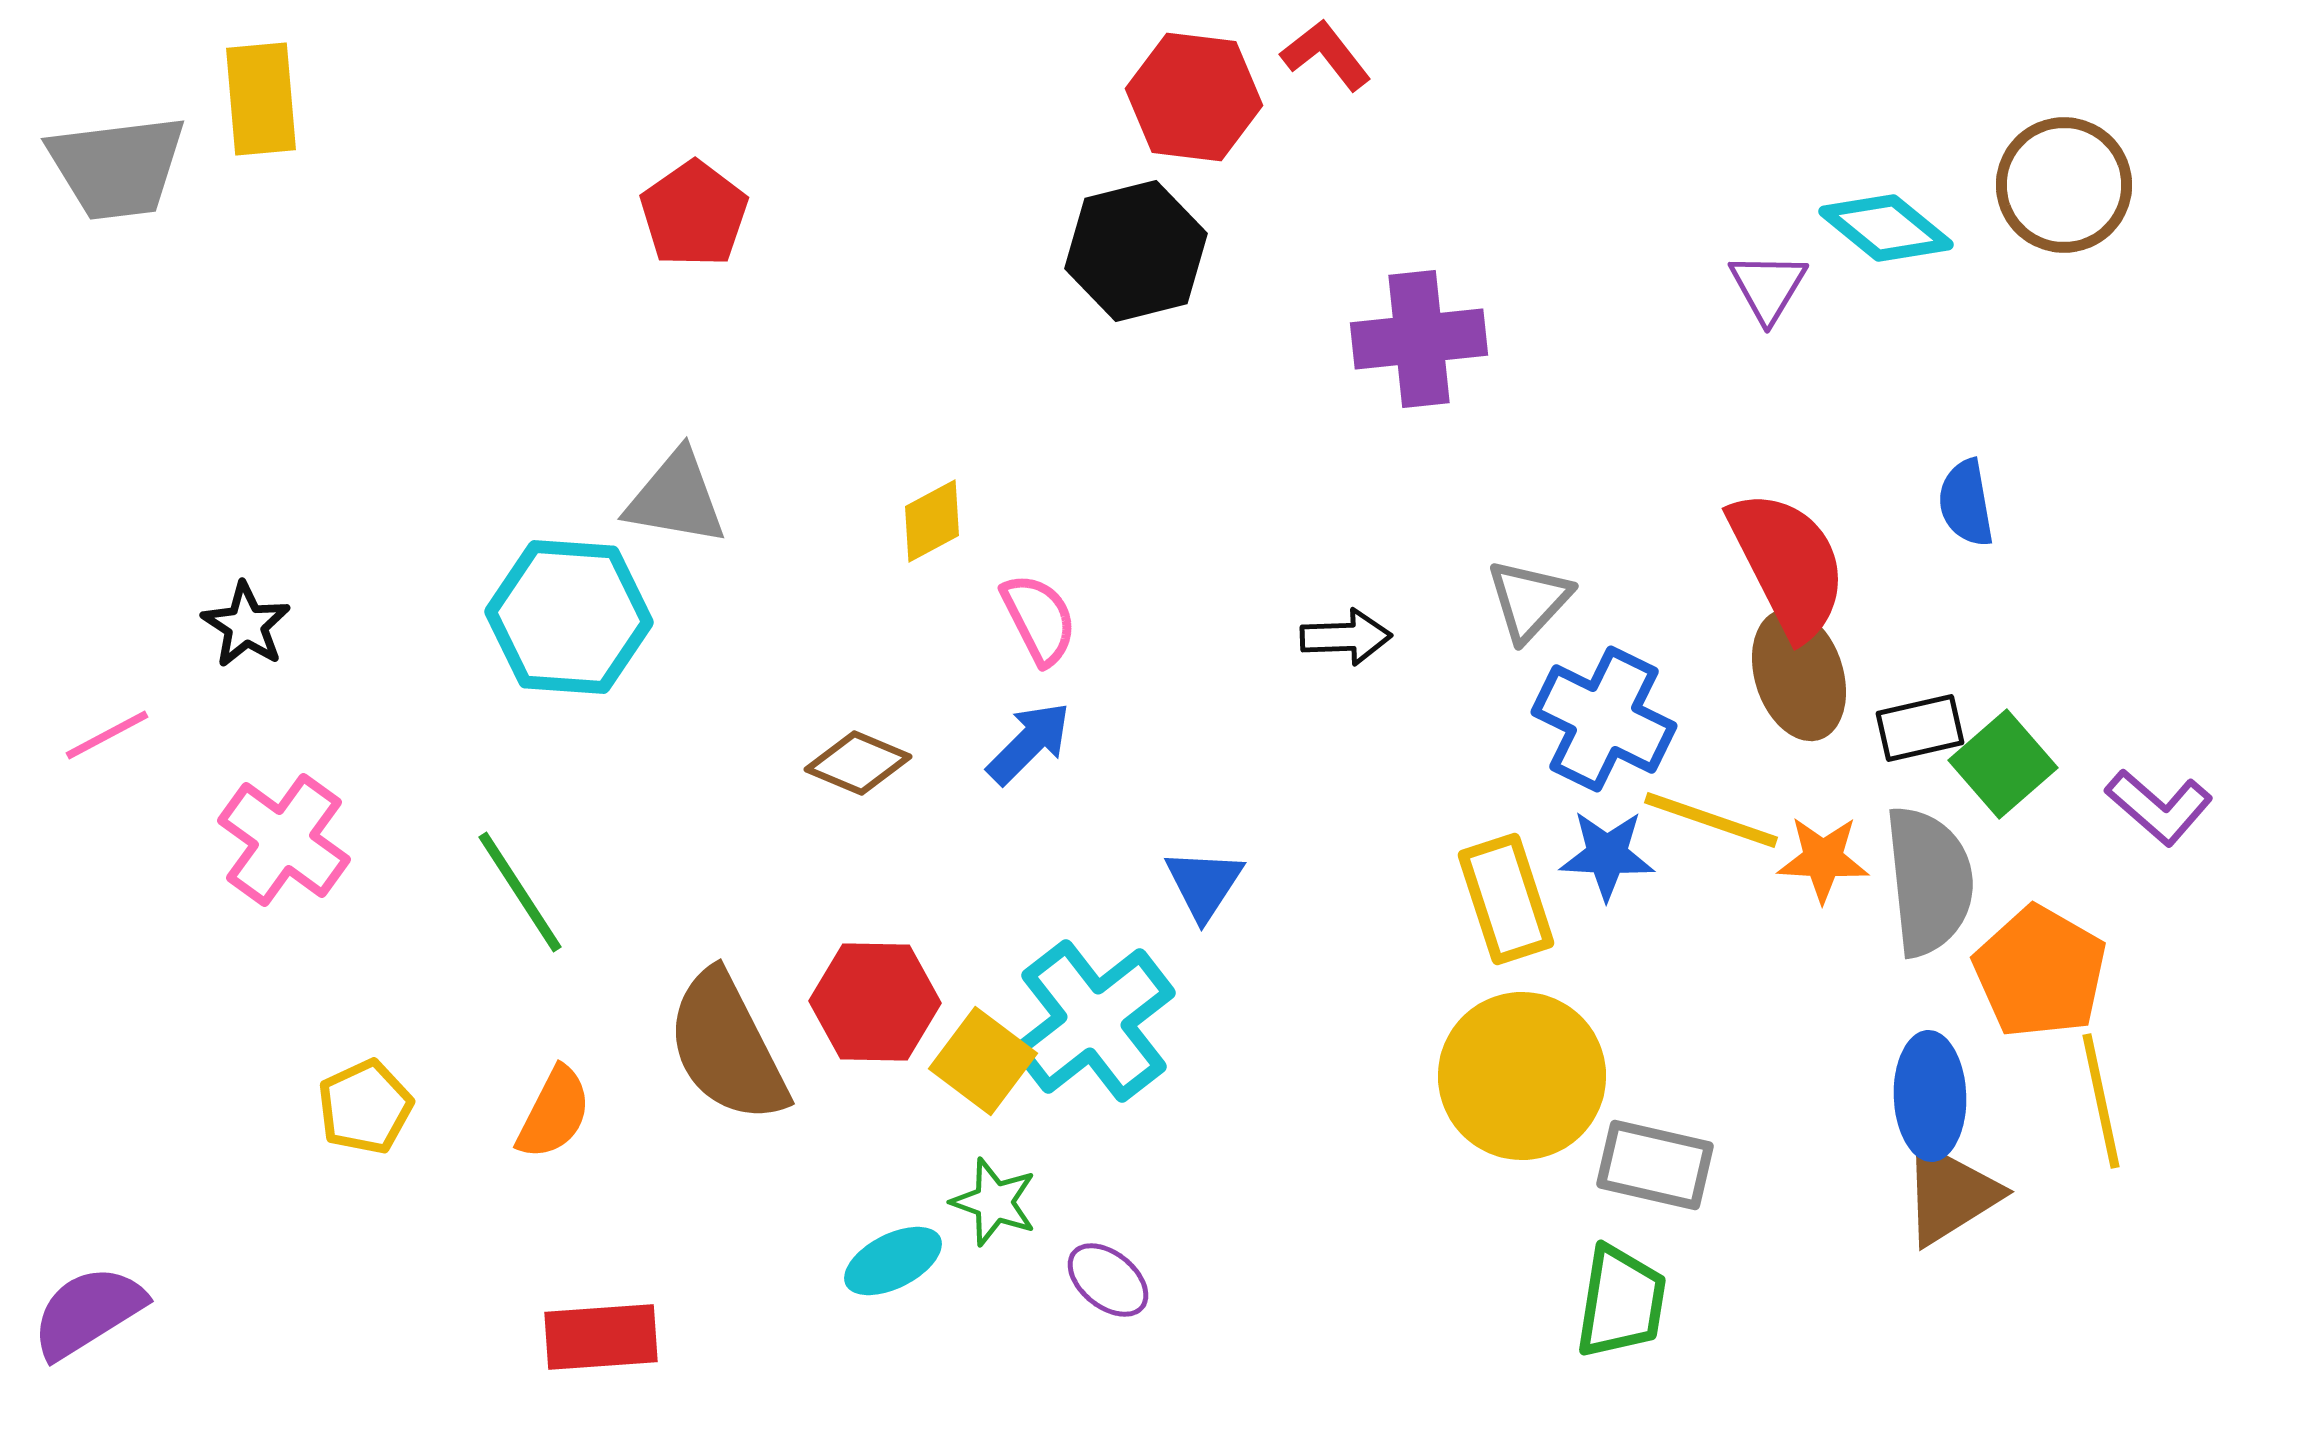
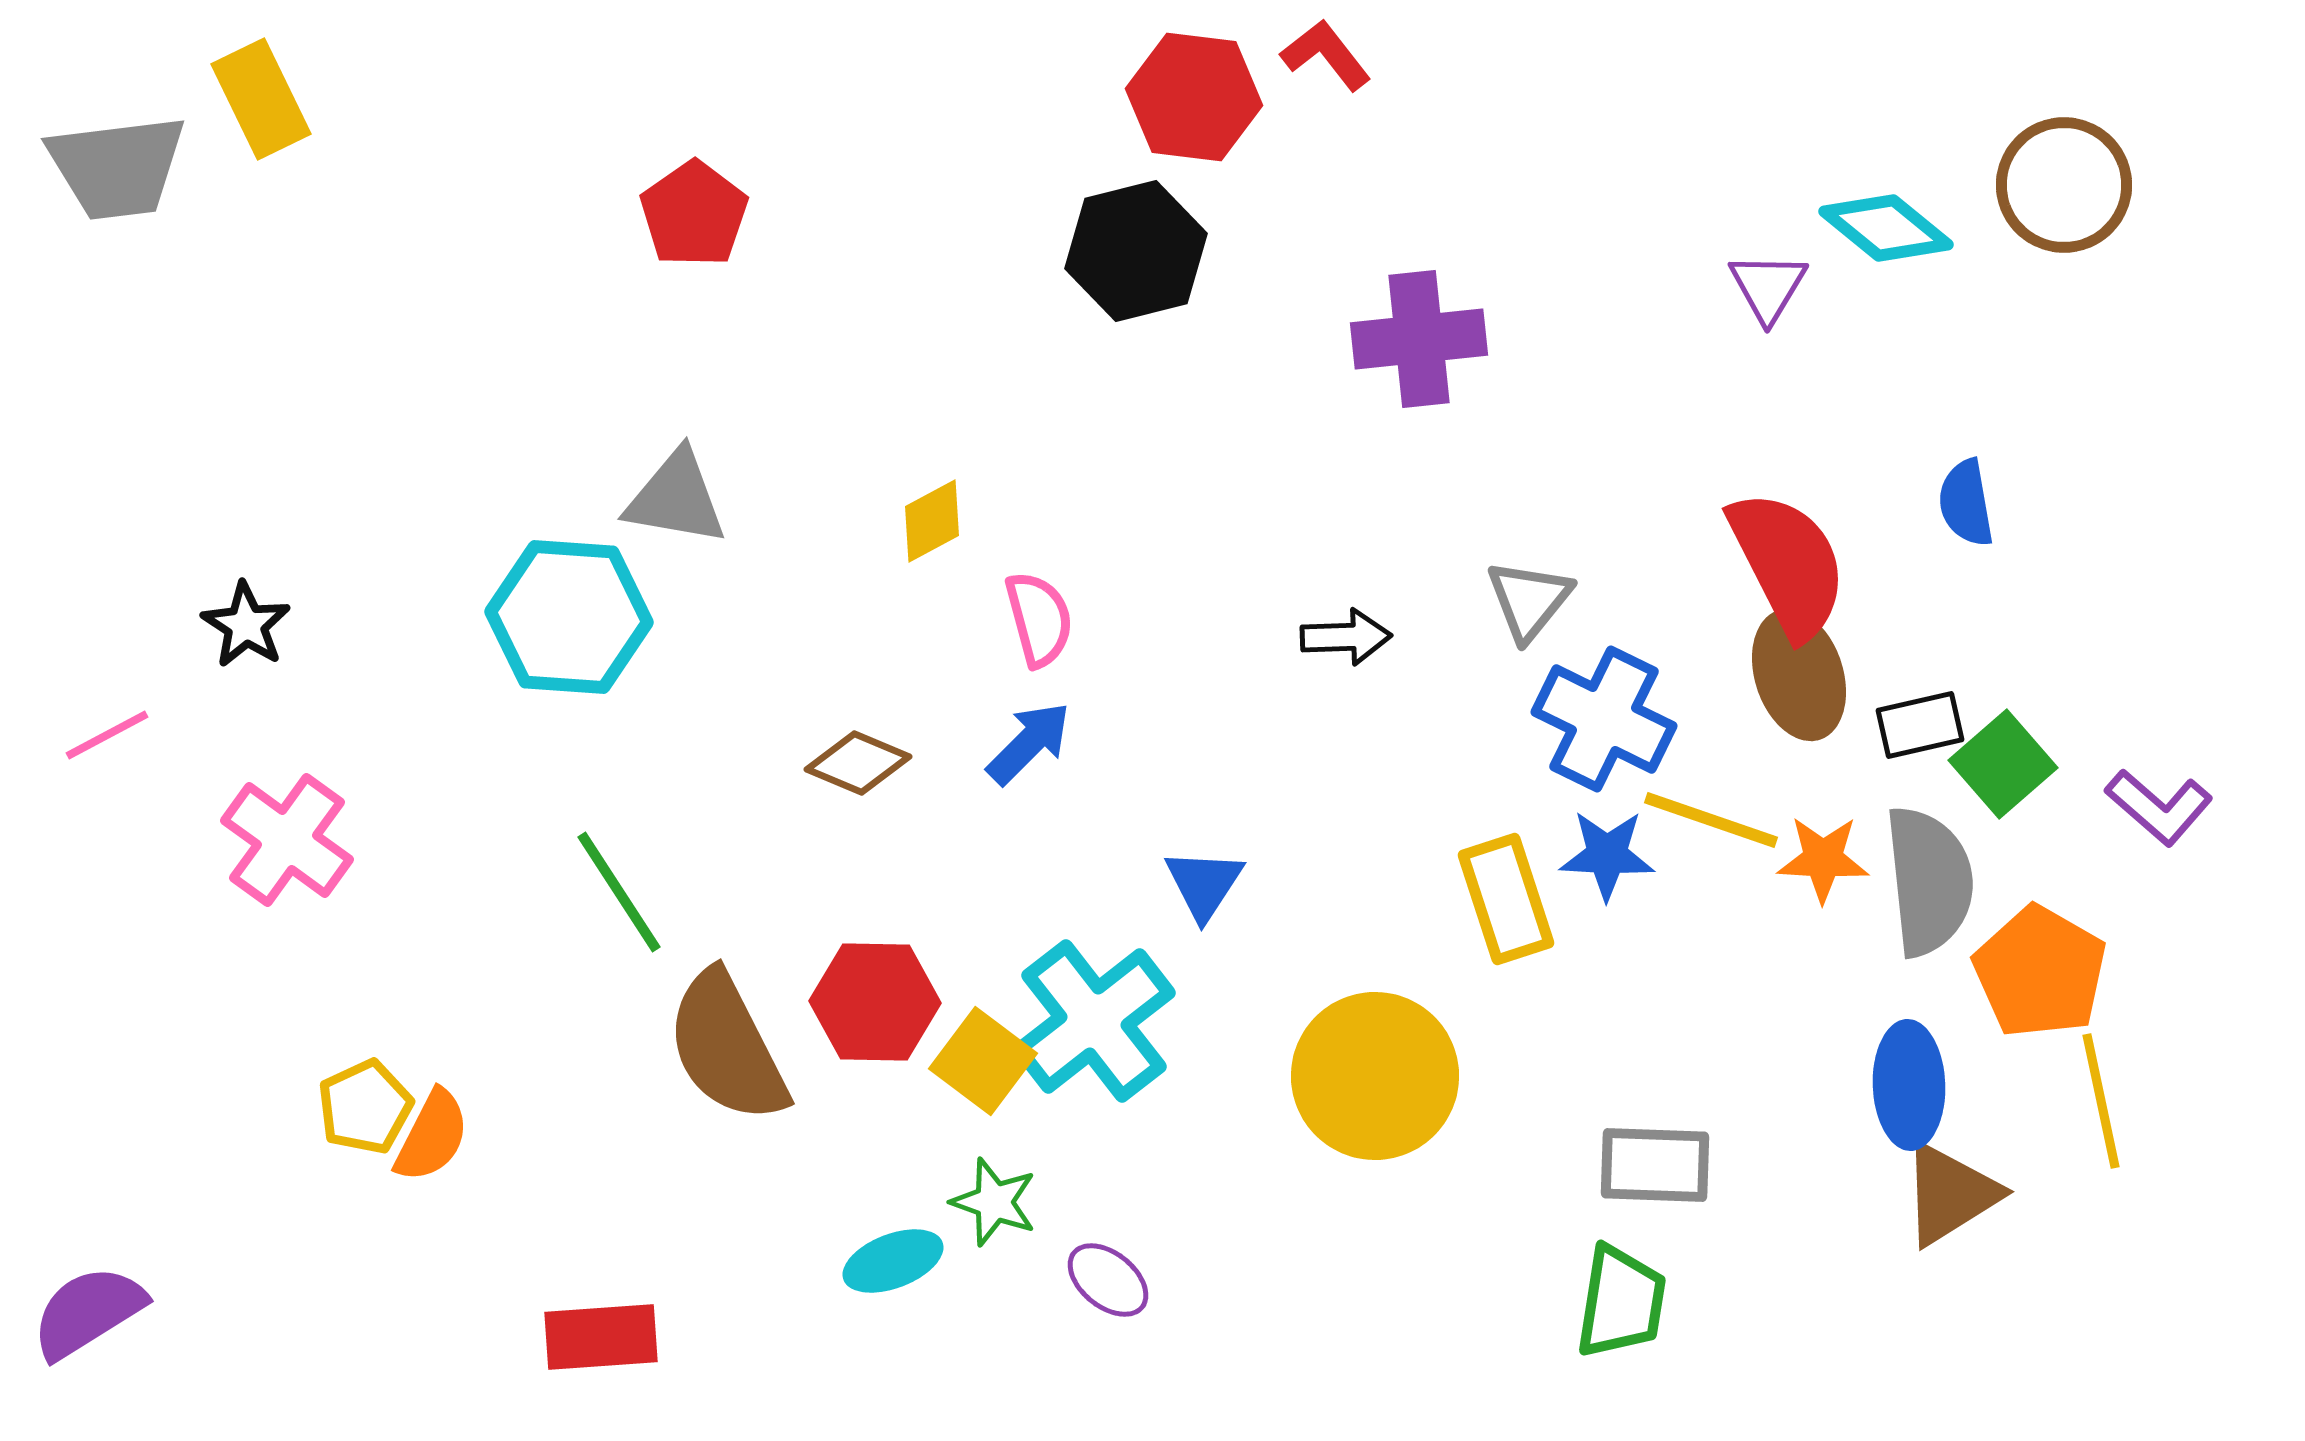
yellow rectangle at (261, 99): rotated 21 degrees counterclockwise
gray triangle at (1529, 600): rotated 4 degrees counterclockwise
pink semicircle at (1039, 619): rotated 12 degrees clockwise
black rectangle at (1920, 728): moved 3 px up
pink cross at (284, 840): moved 3 px right
green line at (520, 892): moved 99 px right
yellow circle at (1522, 1076): moved 147 px left
blue ellipse at (1930, 1096): moved 21 px left, 11 px up
orange semicircle at (554, 1113): moved 122 px left, 23 px down
gray rectangle at (1655, 1165): rotated 11 degrees counterclockwise
cyan ellipse at (893, 1261): rotated 6 degrees clockwise
